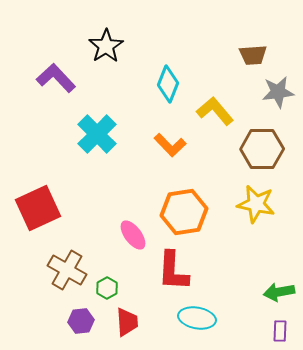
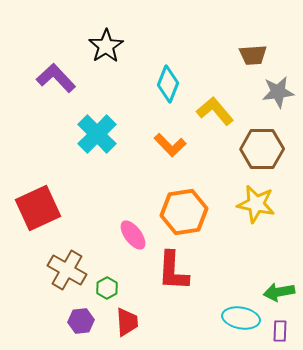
cyan ellipse: moved 44 px right
